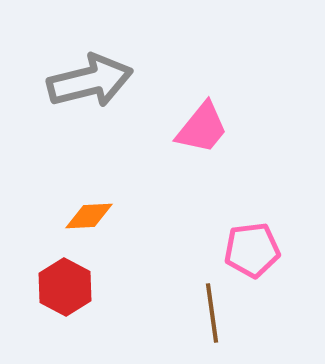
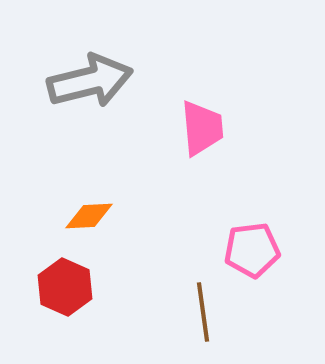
pink trapezoid: rotated 44 degrees counterclockwise
red hexagon: rotated 4 degrees counterclockwise
brown line: moved 9 px left, 1 px up
